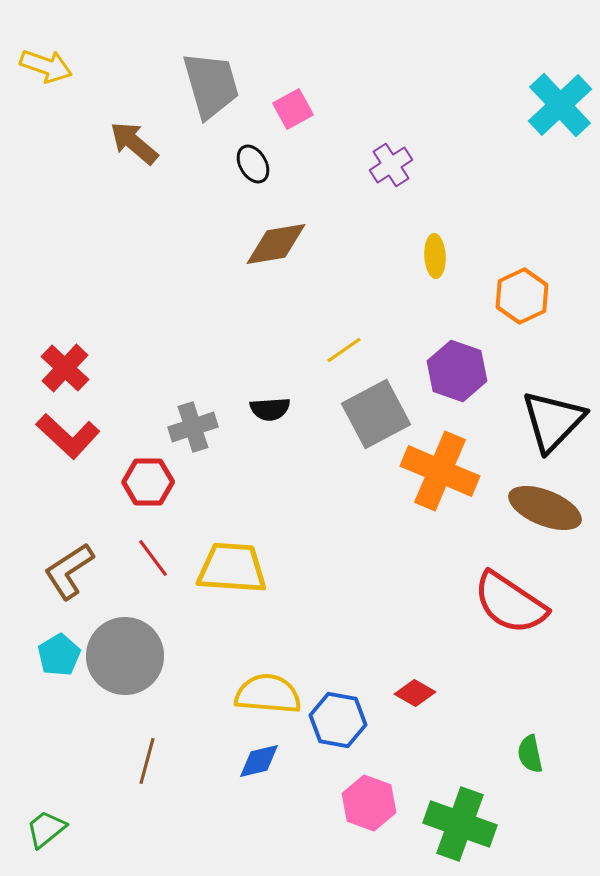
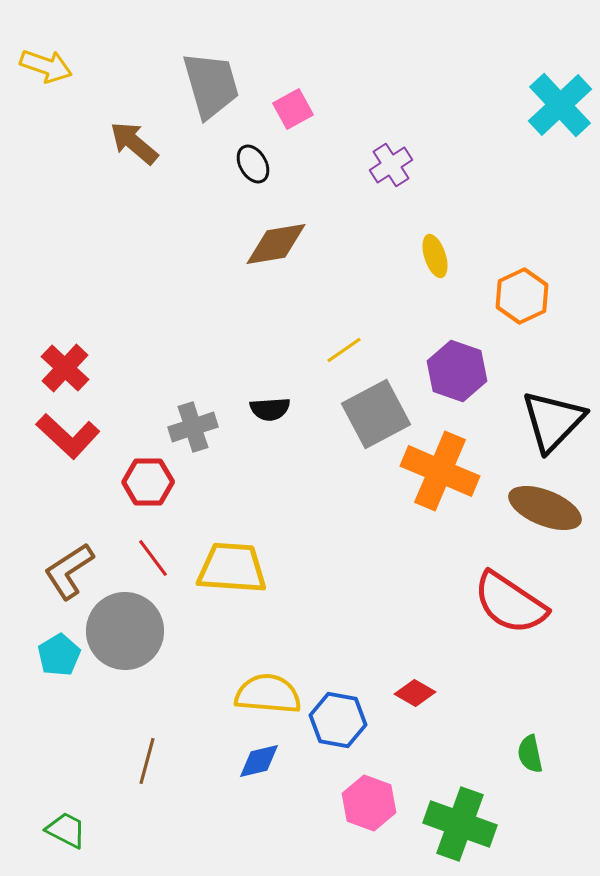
yellow ellipse: rotated 15 degrees counterclockwise
gray circle: moved 25 px up
green trapezoid: moved 20 px right, 1 px down; rotated 66 degrees clockwise
